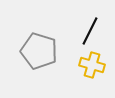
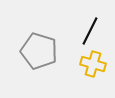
yellow cross: moved 1 px right, 1 px up
